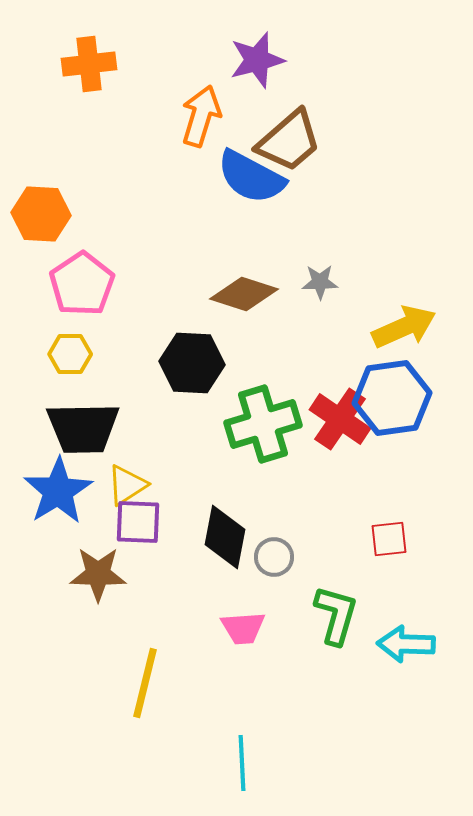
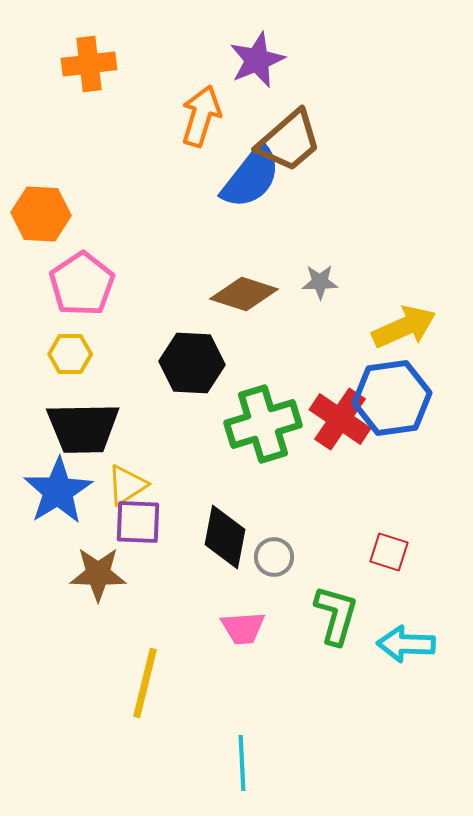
purple star: rotated 8 degrees counterclockwise
blue semicircle: rotated 80 degrees counterclockwise
red square: moved 13 px down; rotated 24 degrees clockwise
